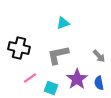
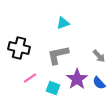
blue semicircle: rotated 32 degrees counterclockwise
cyan square: moved 2 px right
